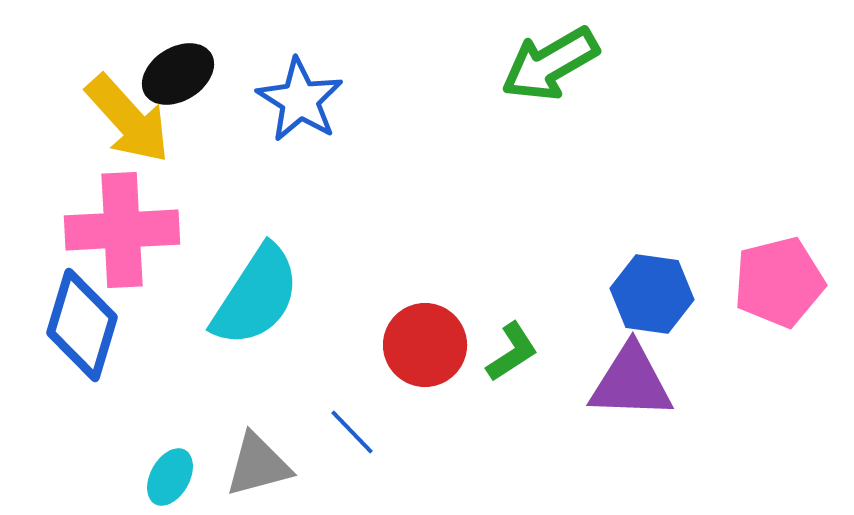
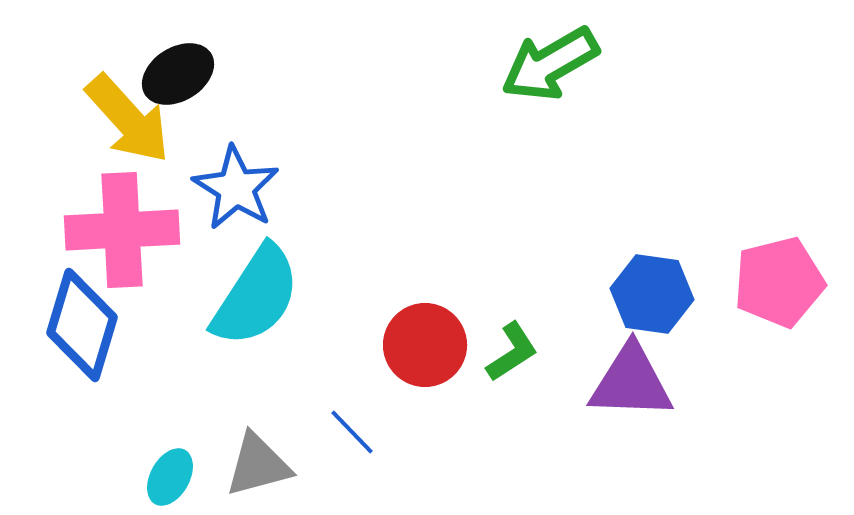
blue star: moved 64 px left, 88 px down
